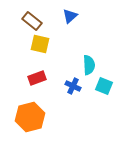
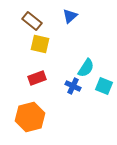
cyan semicircle: moved 3 px left, 3 px down; rotated 36 degrees clockwise
